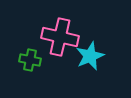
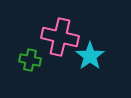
cyan star: rotated 12 degrees counterclockwise
